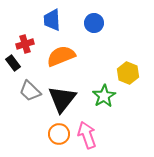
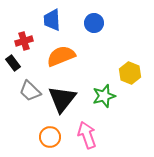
red cross: moved 1 px left, 3 px up
yellow hexagon: moved 2 px right
green star: rotated 15 degrees clockwise
orange circle: moved 9 px left, 3 px down
